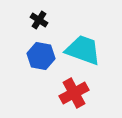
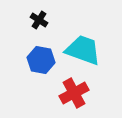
blue hexagon: moved 4 px down
